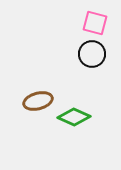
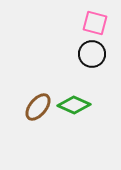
brown ellipse: moved 6 px down; rotated 36 degrees counterclockwise
green diamond: moved 12 px up
